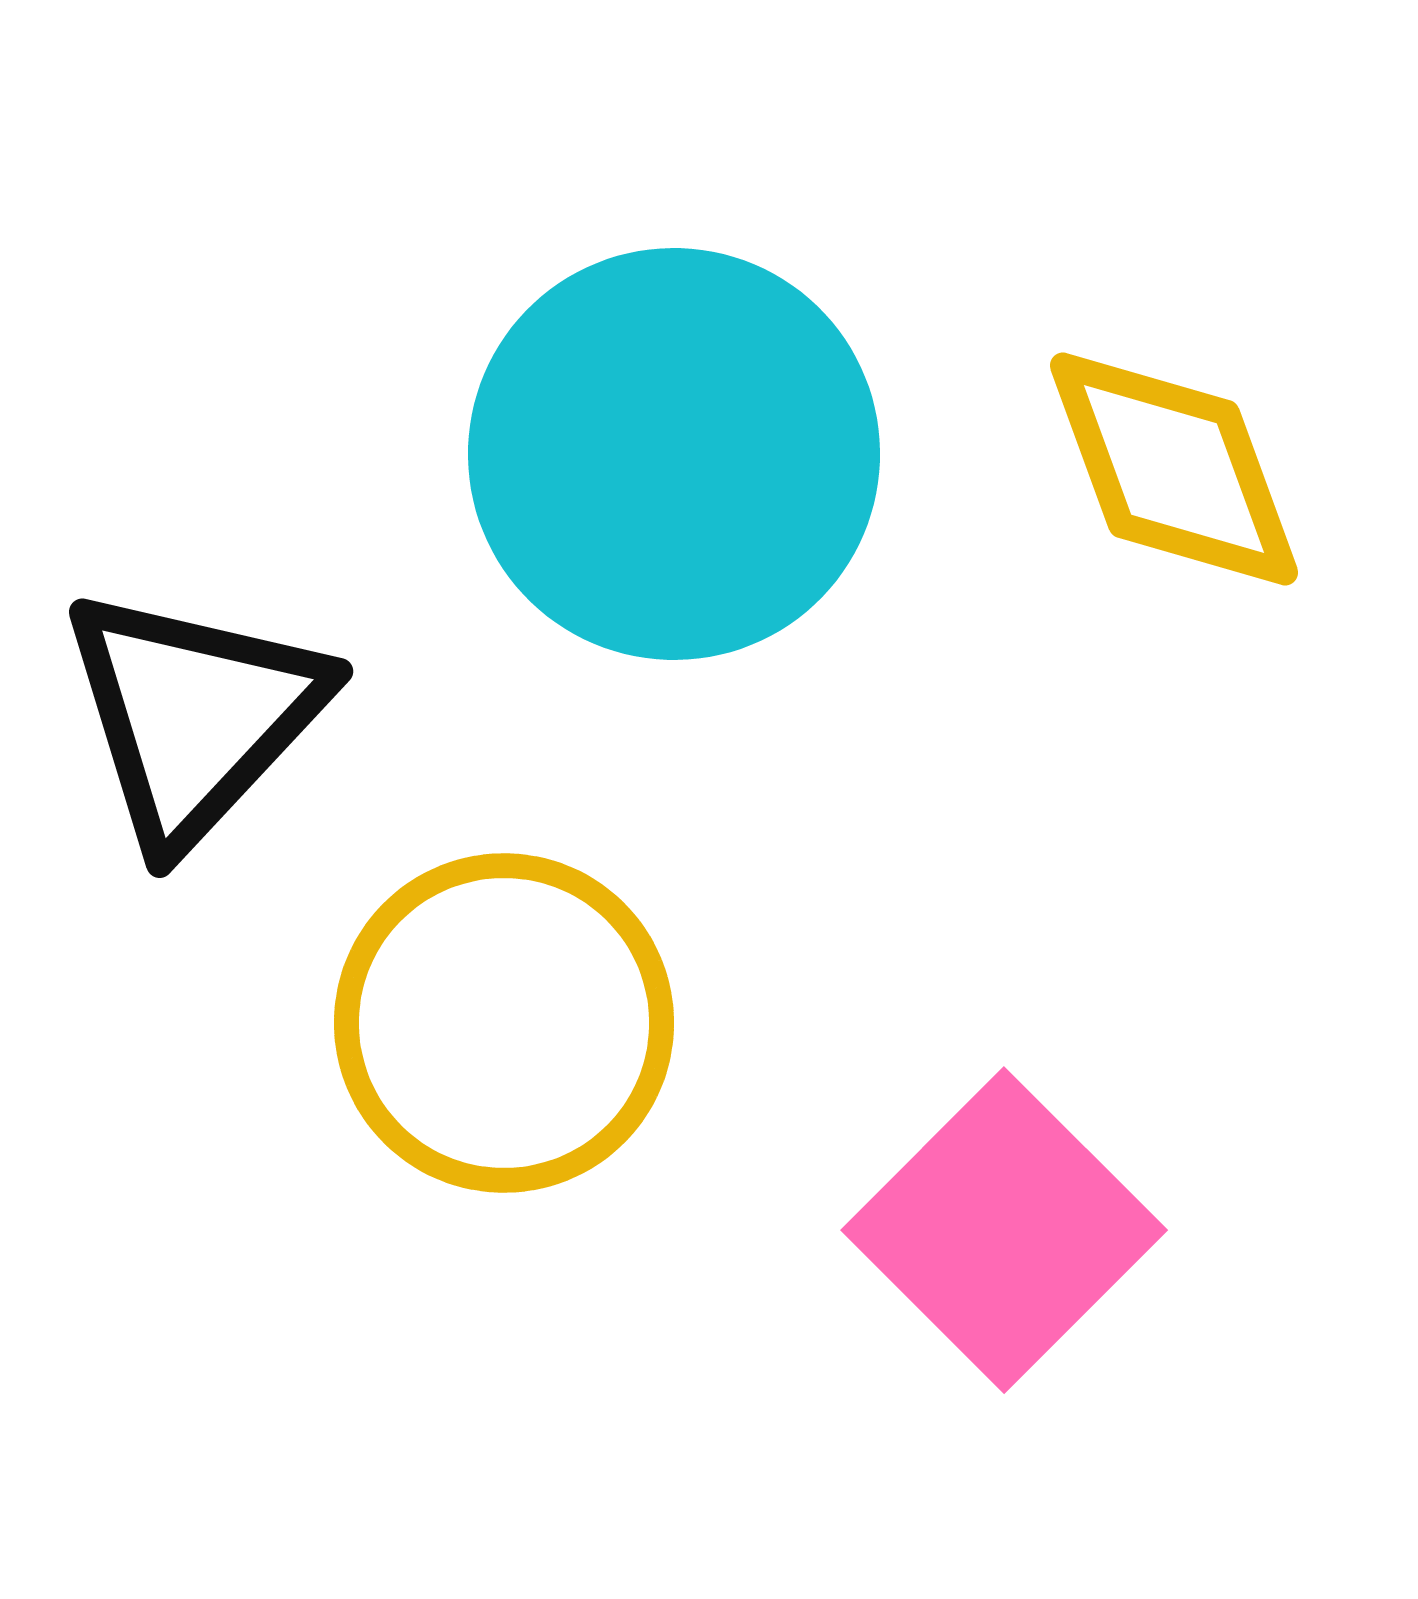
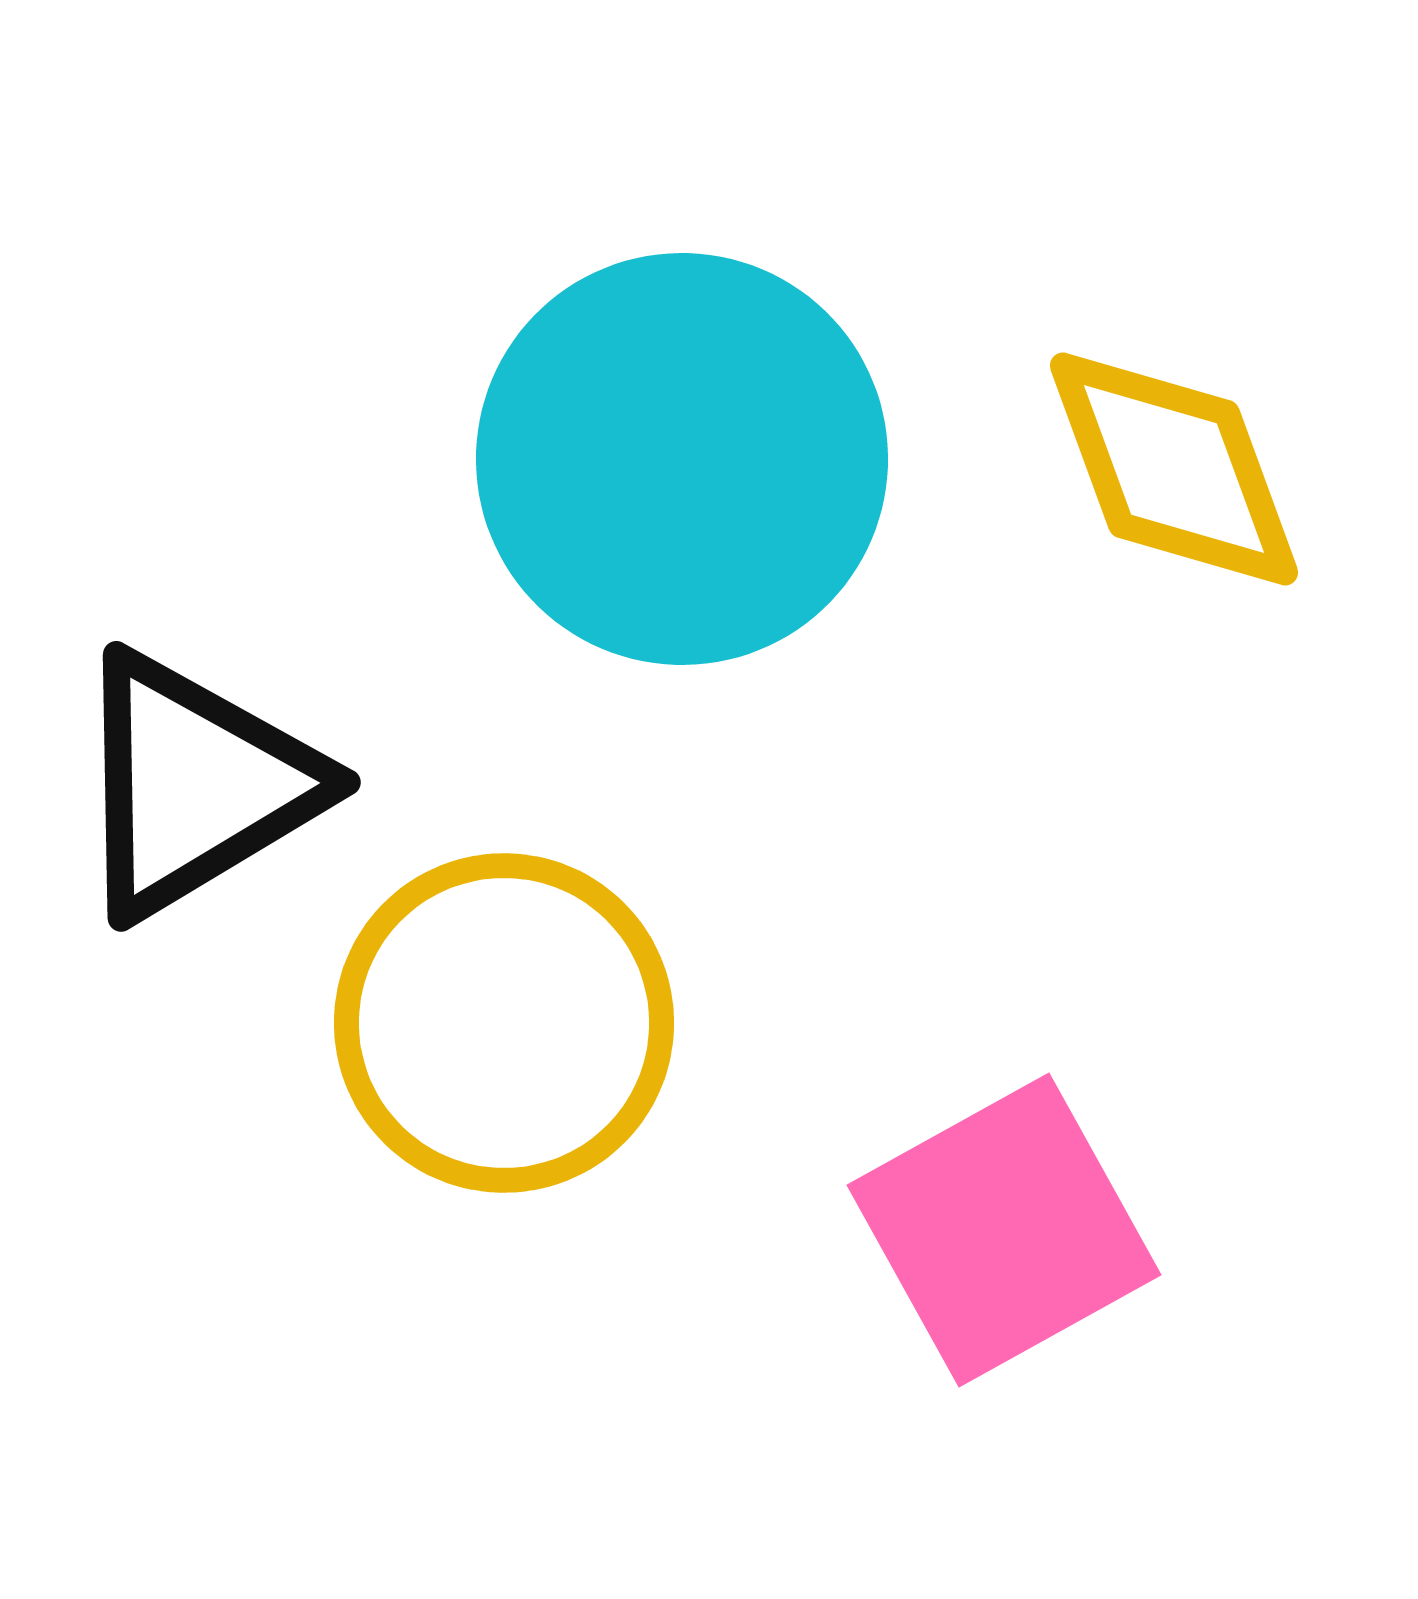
cyan circle: moved 8 px right, 5 px down
black triangle: moved 1 px right, 69 px down; rotated 16 degrees clockwise
pink square: rotated 16 degrees clockwise
